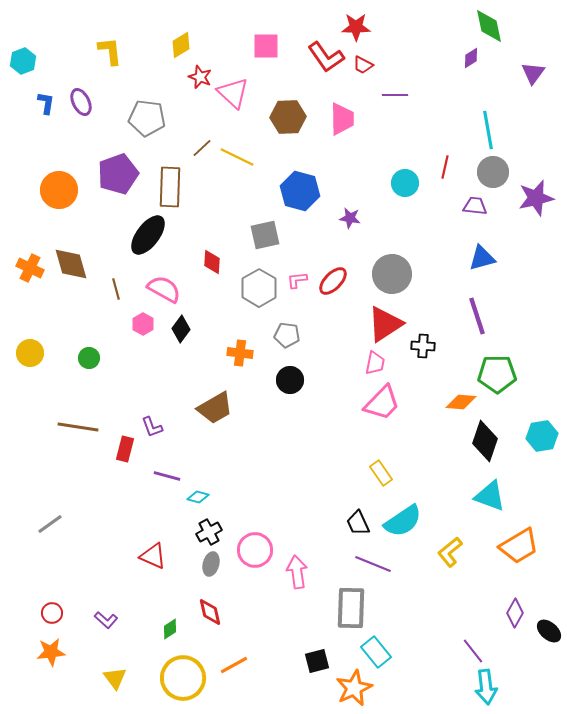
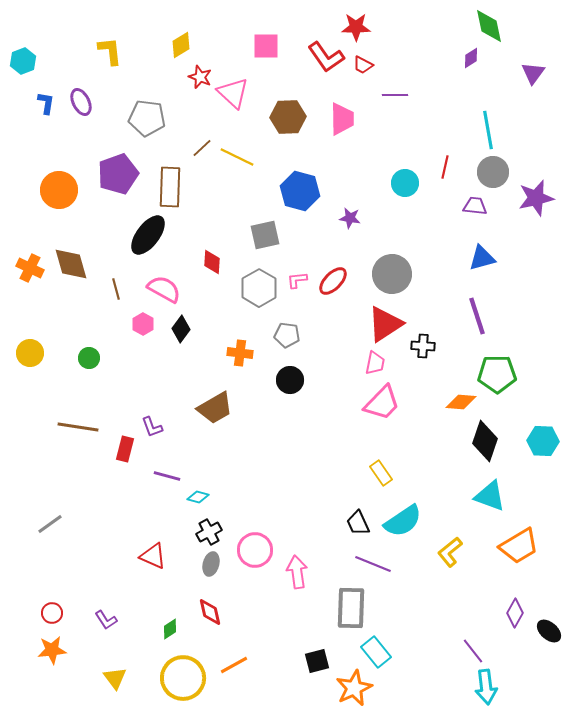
cyan hexagon at (542, 436): moved 1 px right, 5 px down; rotated 12 degrees clockwise
purple L-shape at (106, 620): rotated 15 degrees clockwise
orange star at (51, 652): moved 1 px right, 2 px up
